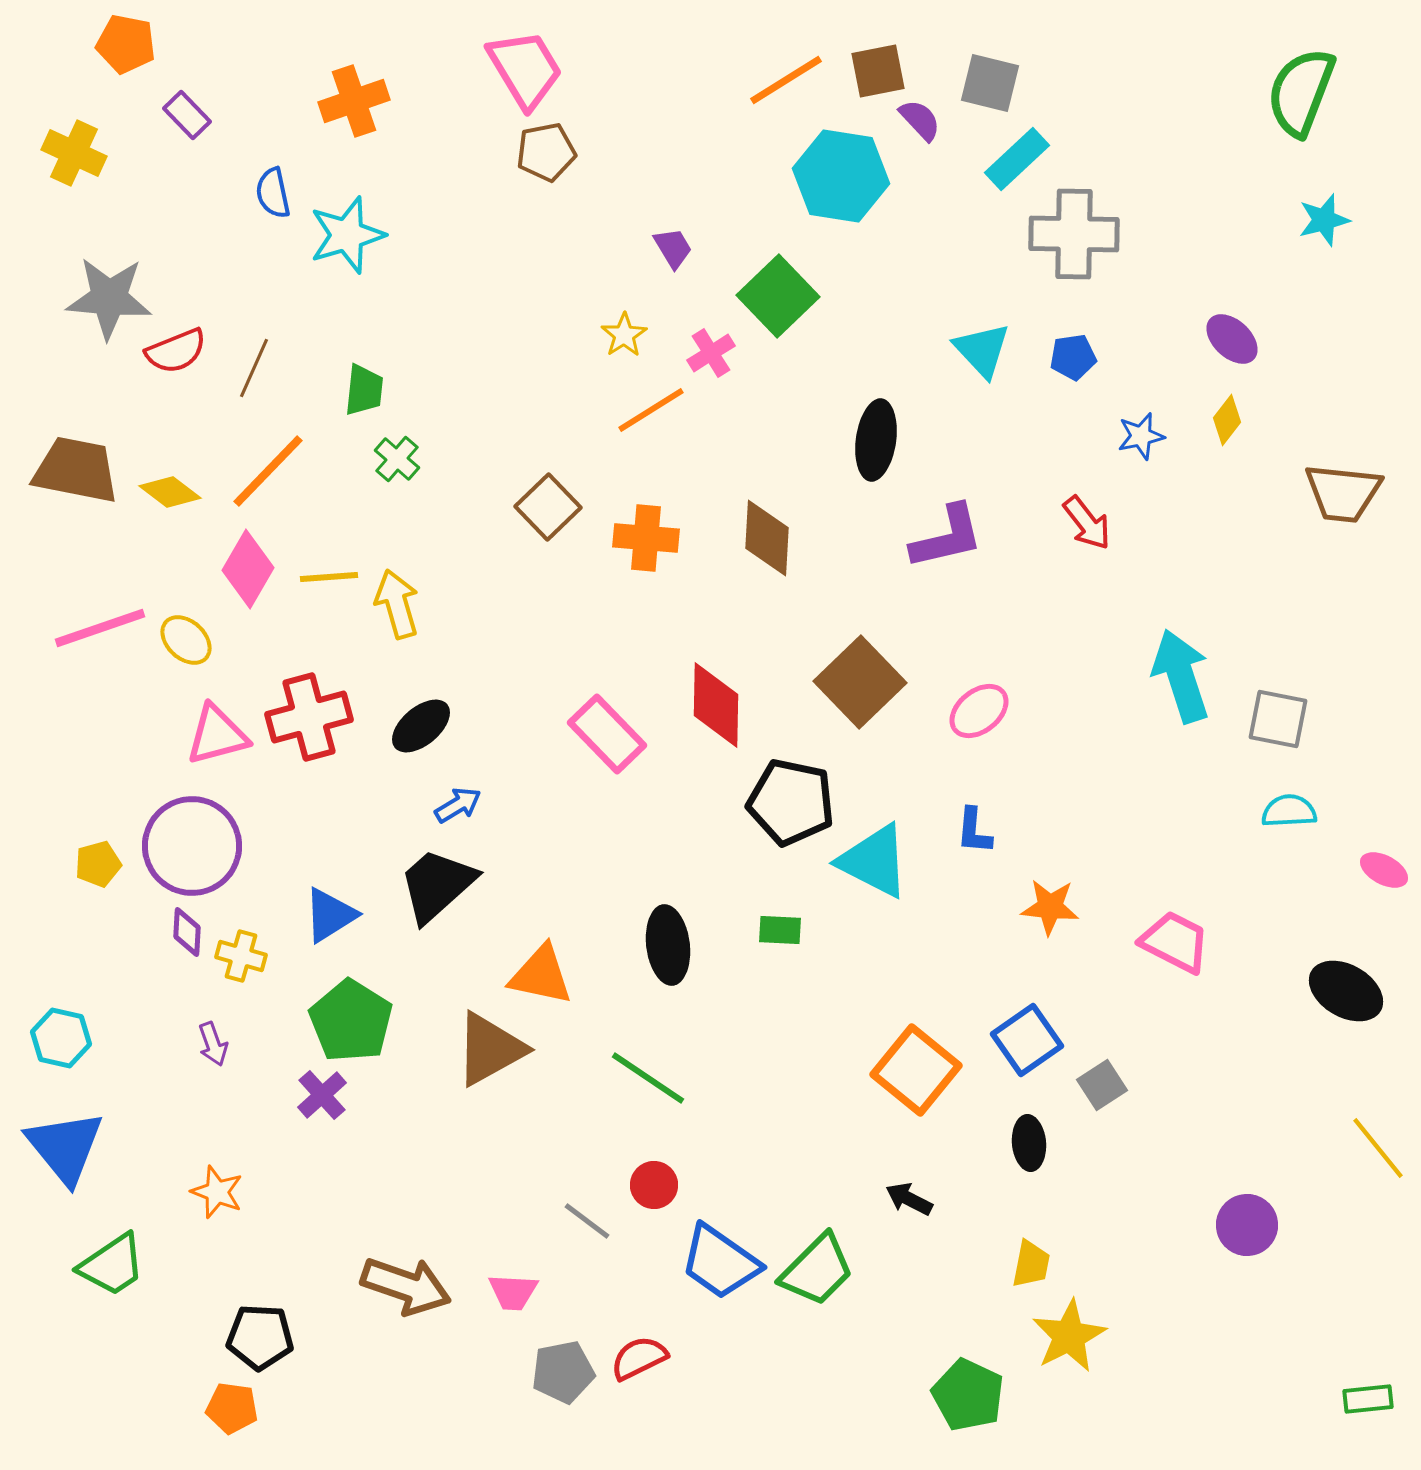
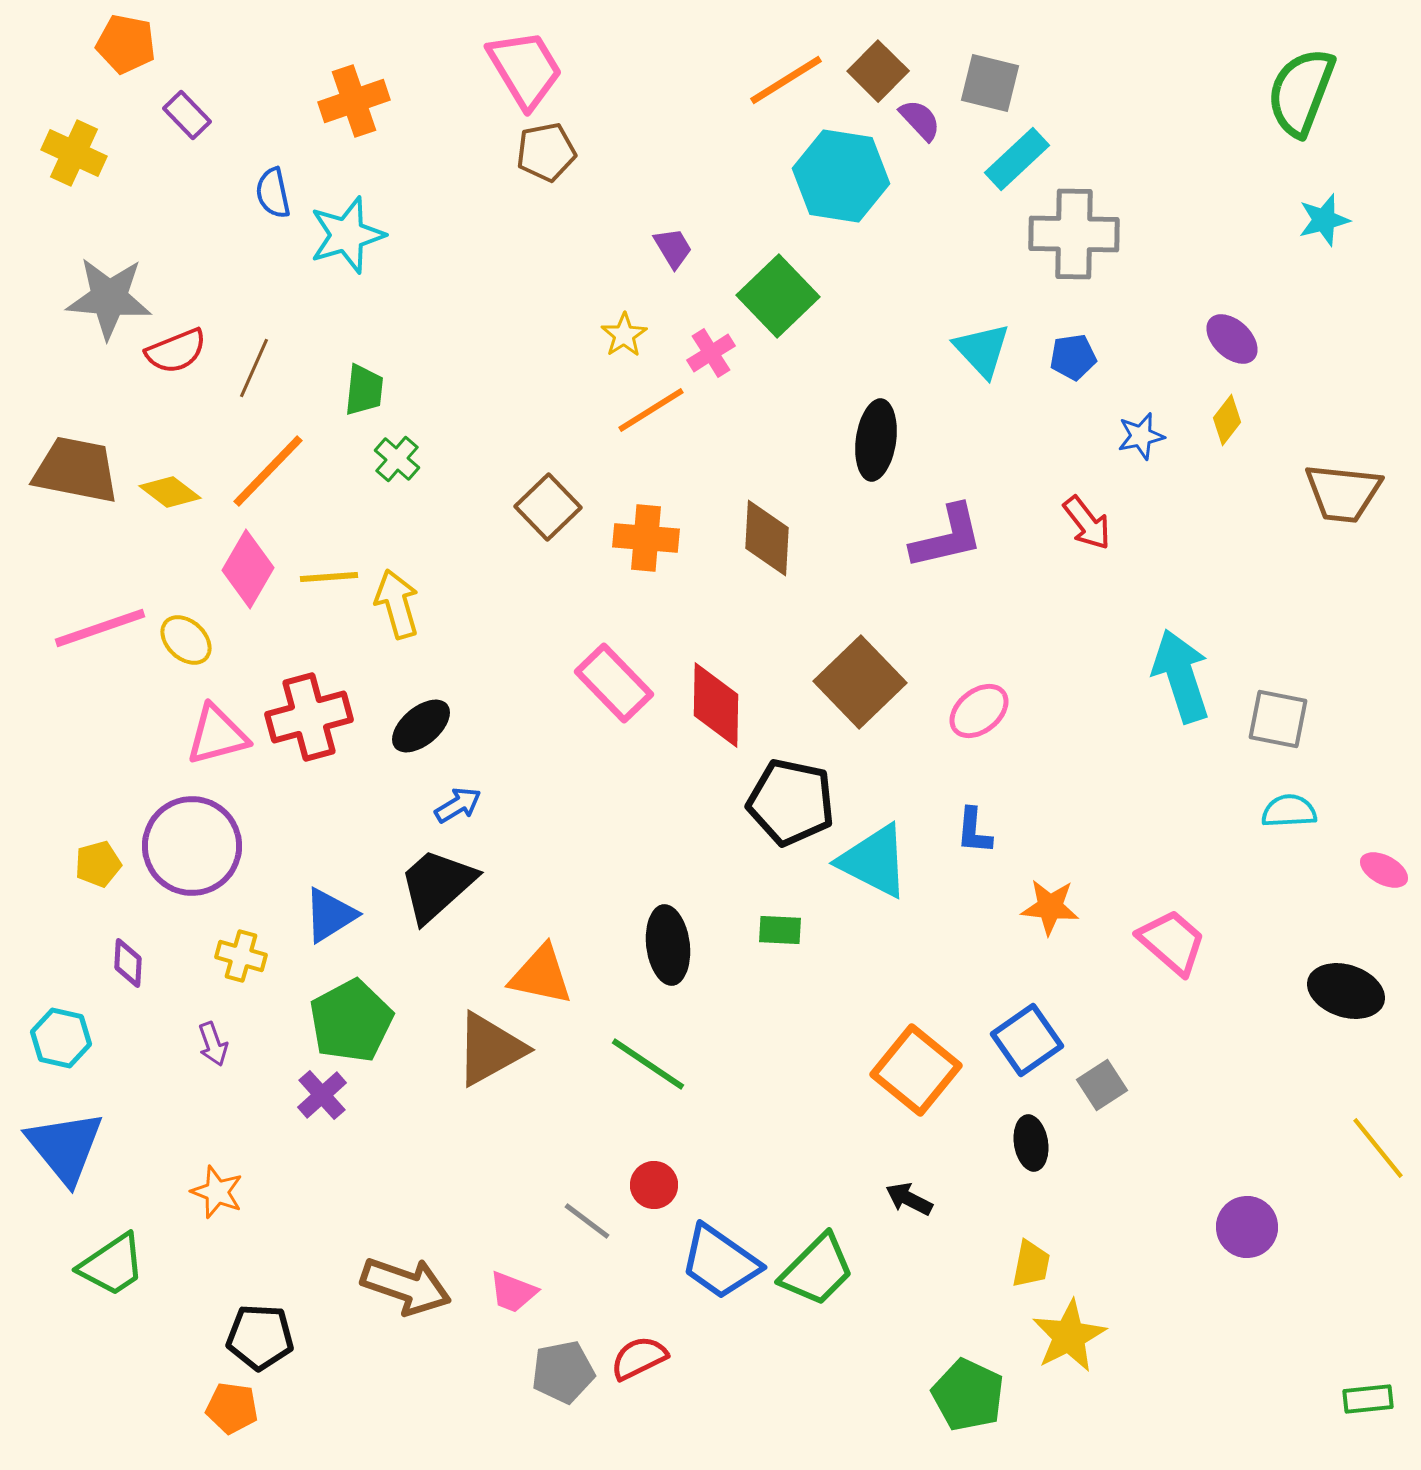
brown square at (878, 71): rotated 34 degrees counterclockwise
pink rectangle at (607, 734): moved 7 px right, 51 px up
purple diamond at (187, 932): moved 59 px left, 31 px down
pink trapezoid at (1175, 942): moved 3 px left; rotated 14 degrees clockwise
black ellipse at (1346, 991): rotated 12 degrees counterclockwise
green pentagon at (351, 1021): rotated 12 degrees clockwise
green line at (648, 1078): moved 14 px up
black ellipse at (1029, 1143): moved 2 px right; rotated 4 degrees counterclockwise
purple circle at (1247, 1225): moved 2 px down
pink trapezoid at (513, 1292): rotated 18 degrees clockwise
